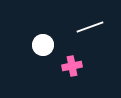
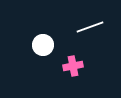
pink cross: moved 1 px right
